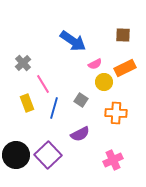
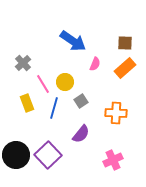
brown square: moved 2 px right, 8 px down
pink semicircle: rotated 40 degrees counterclockwise
orange rectangle: rotated 15 degrees counterclockwise
yellow circle: moved 39 px left
gray square: moved 1 px down; rotated 24 degrees clockwise
purple semicircle: moved 1 px right; rotated 24 degrees counterclockwise
